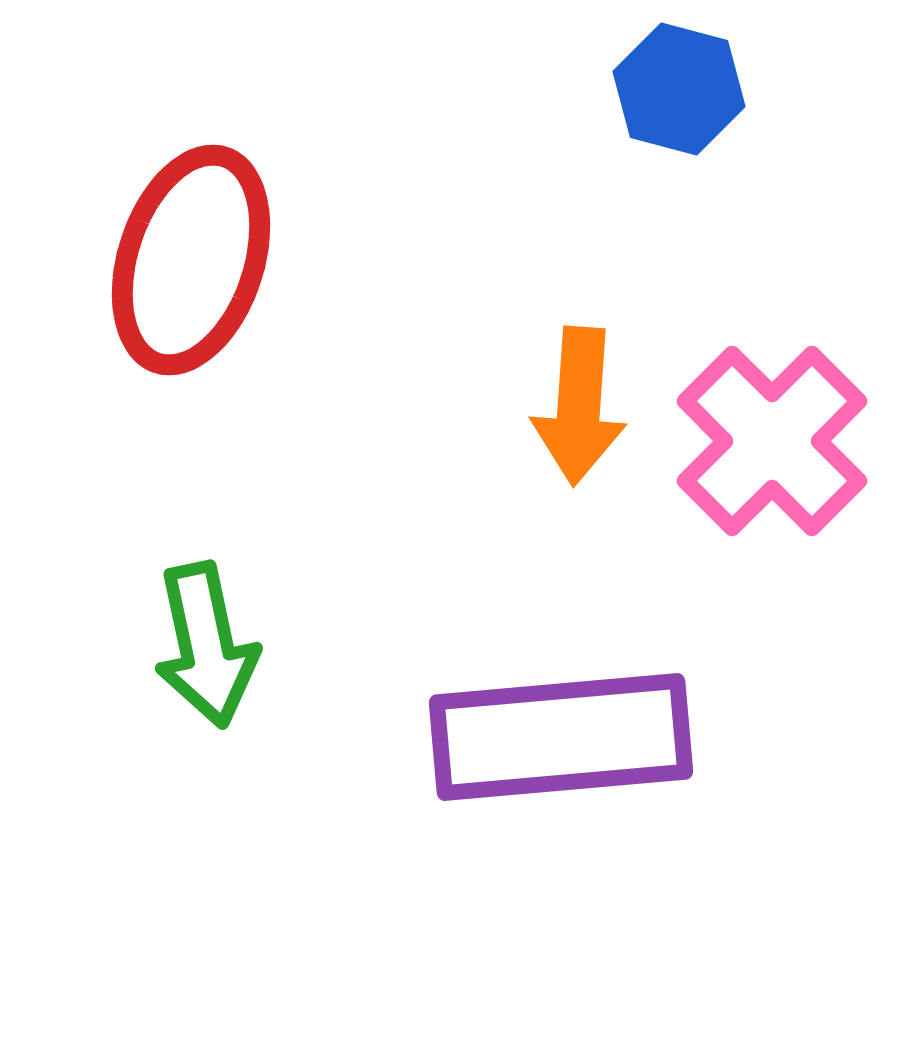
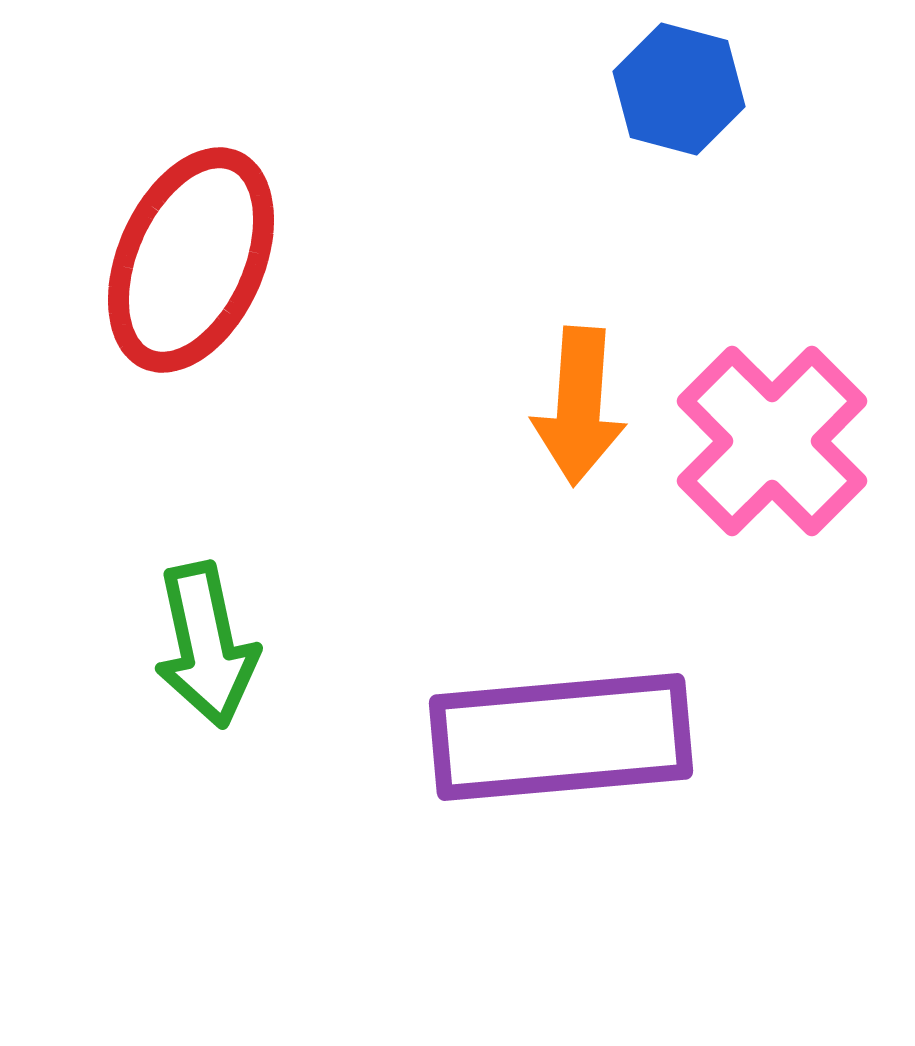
red ellipse: rotated 6 degrees clockwise
